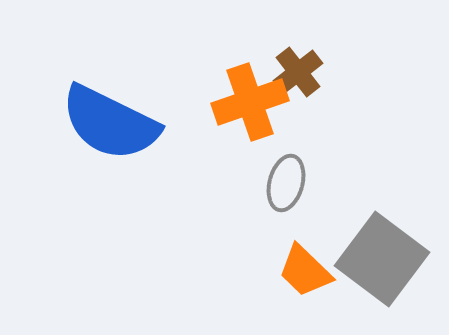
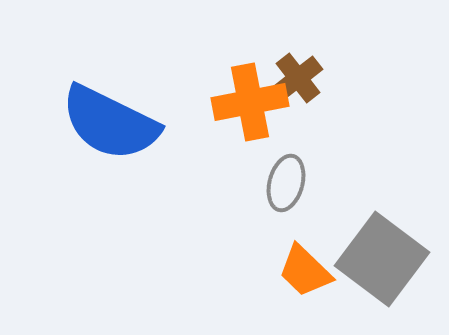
brown cross: moved 6 px down
orange cross: rotated 8 degrees clockwise
